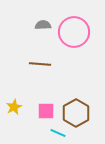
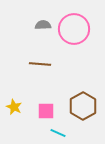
pink circle: moved 3 px up
yellow star: rotated 21 degrees counterclockwise
brown hexagon: moved 7 px right, 7 px up
